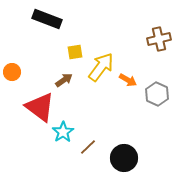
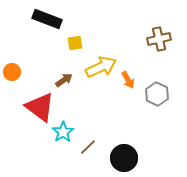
yellow square: moved 9 px up
yellow arrow: rotated 28 degrees clockwise
orange arrow: rotated 30 degrees clockwise
